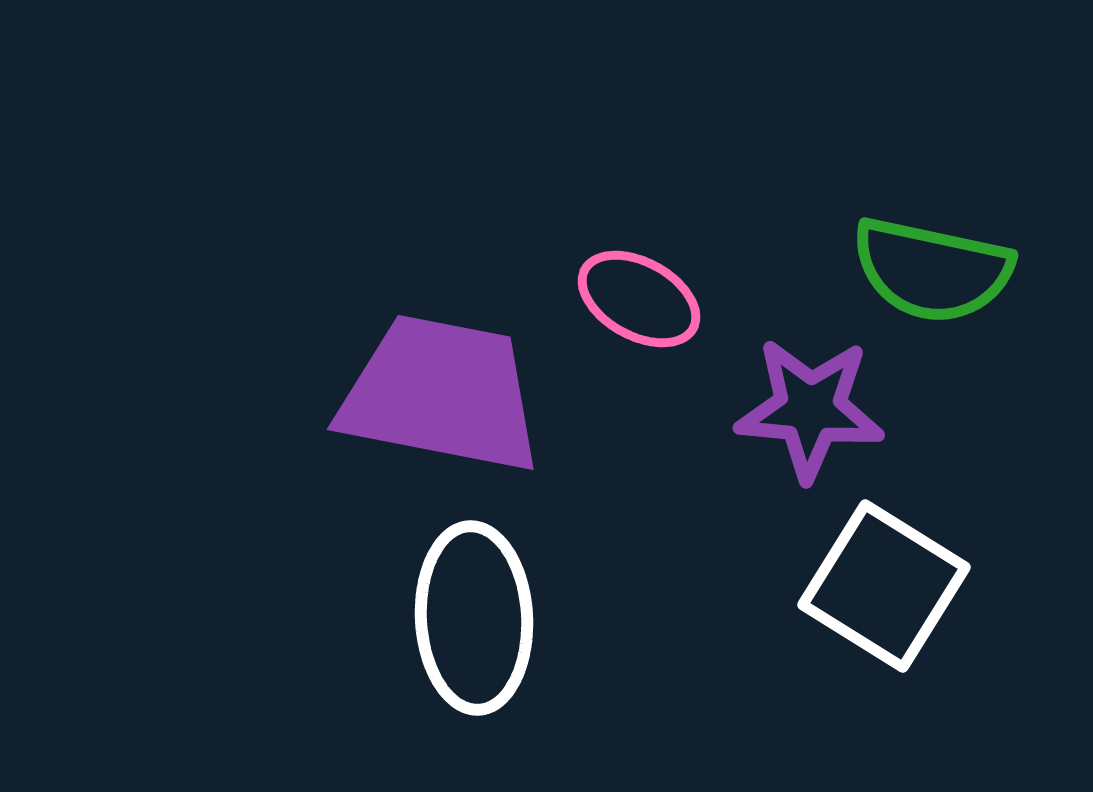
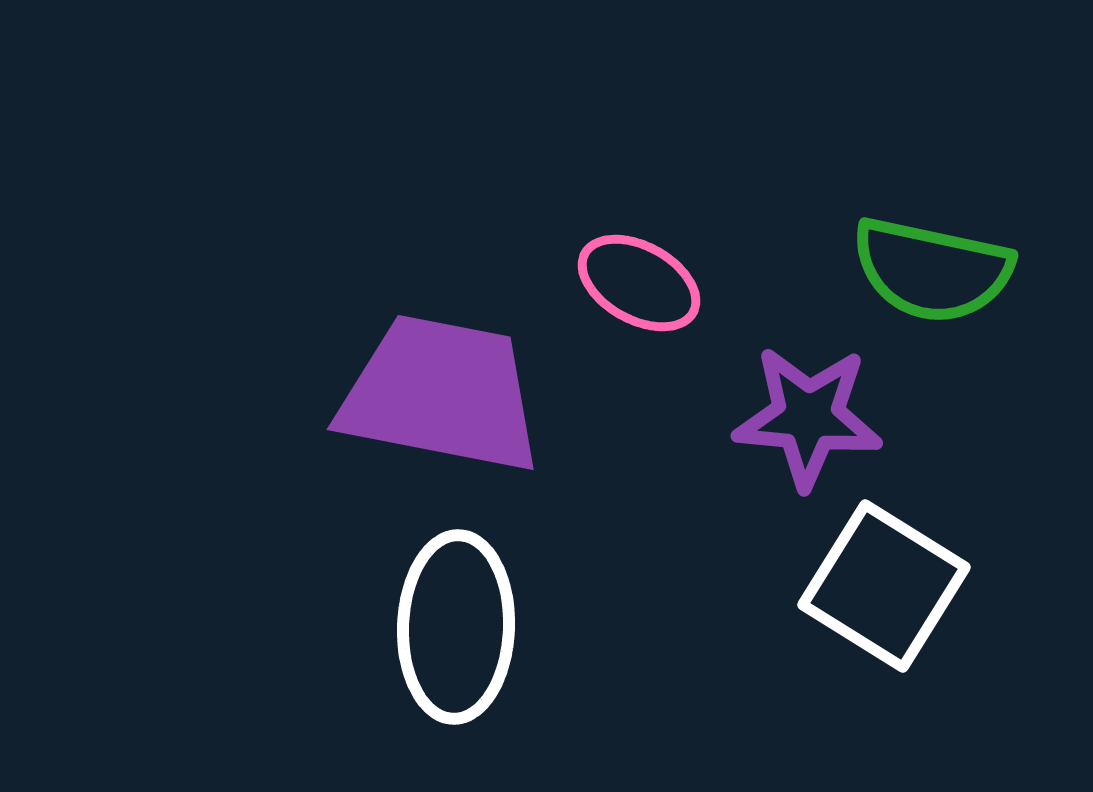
pink ellipse: moved 16 px up
purple star: moved 2 px left, 8 px down
white ellipse: moved 18 px left, 9 px down; rotated 5 degrees clockwise
